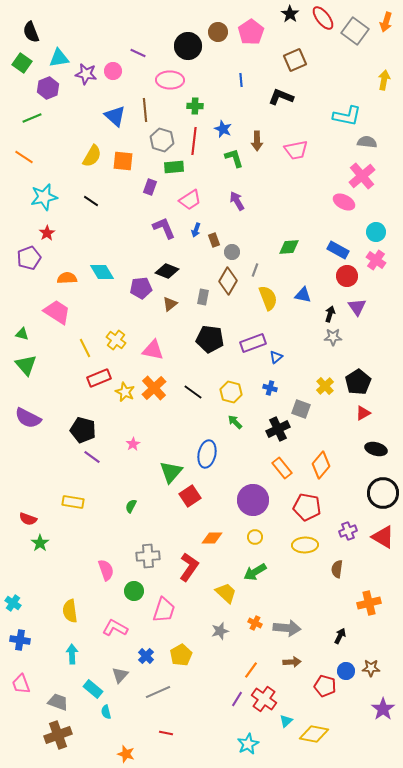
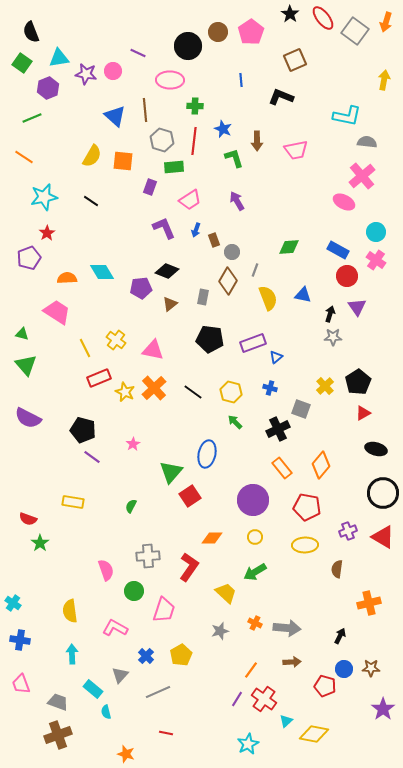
blue circle at (346, 671): moved 2 px left, 2 px up
